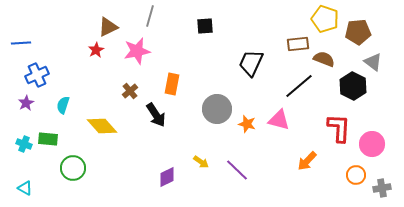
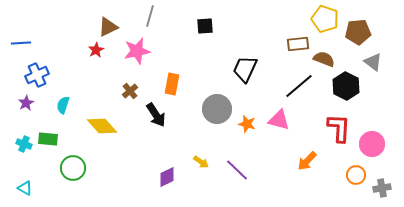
black trapezoid: moved 6 px left, 6 px down
black hexagon: moved 7 px left
